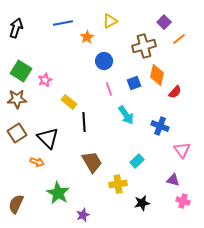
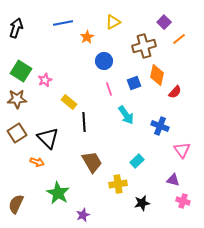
yellow triangle: moved 3 px right, 1 px down
